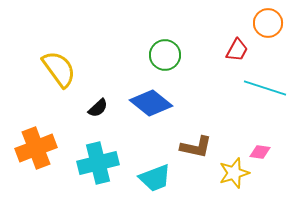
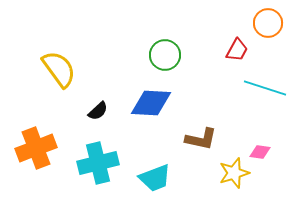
blue diamond: rotated 36 degrees counterclockwise
black semicircle: moved 3 px down
brown L-shape: moved 5 px right, 8 px up
